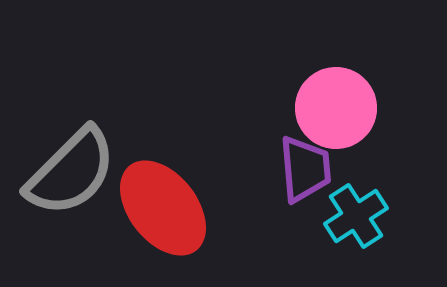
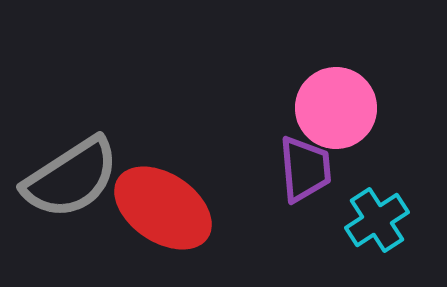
gray semicircle: moved 6 px down; rotated 12 degrees clockwise
red ellipse: rotated 18 degrees counterclockwise
cyan cross: moved 21 px right, 4 px down
